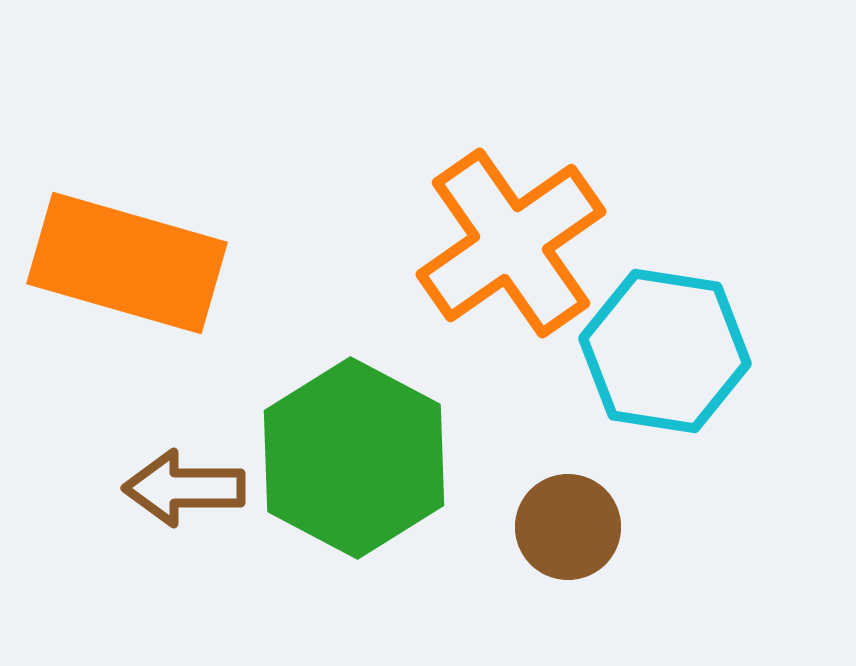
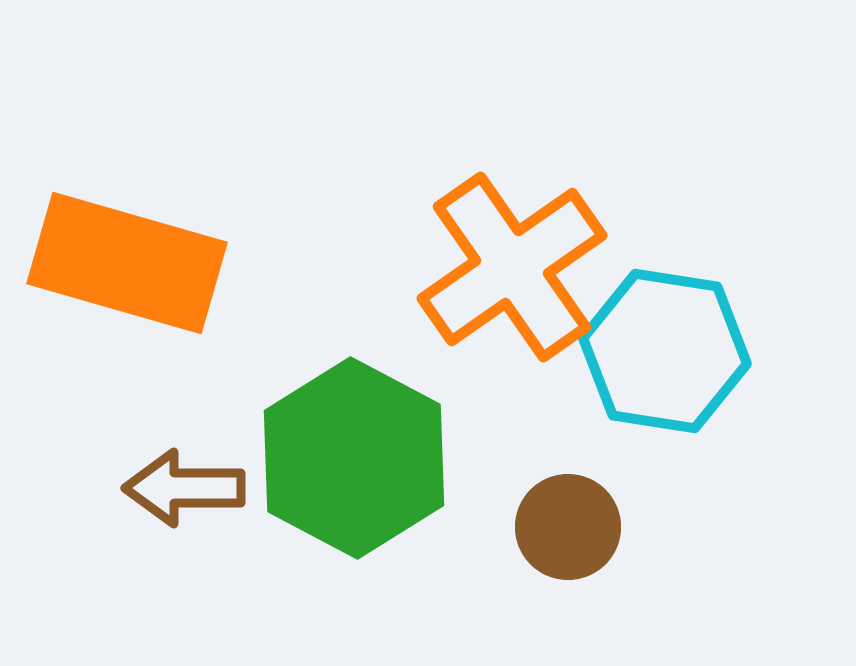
orange cross: moved 1 px right, 24 px down
